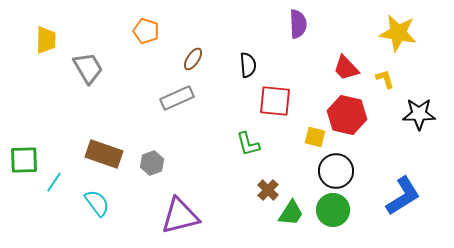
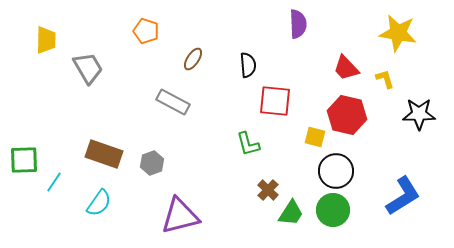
gray rectangle: moved 4 px left, 4 px down; rotated 52 degrees clockwise
cyan semicircle: moved 2 px right; rotated 72 degrees clockwise
